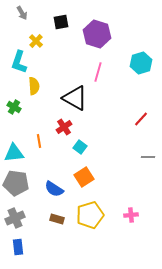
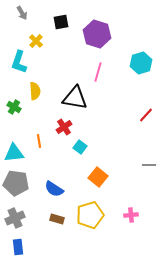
yellow semicircle: moved 1 px right, 5 px down
black triangle: rotated 20 degrees counterclockwise
red line: moved 5 px right, 4 px up
gray line: moved 1 px right, 8 px down
orange square: moved 14 px right; rotated 18 degrees counterclockwise
